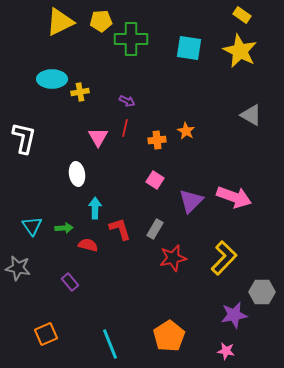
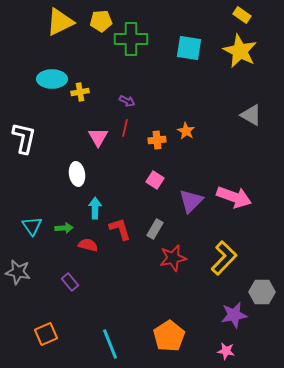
gray star: moved 4 px down
